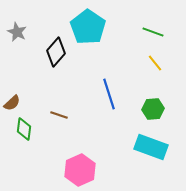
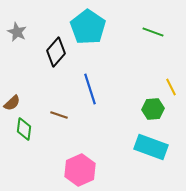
yellow line: moved 16 px right, 24 px down; rotated 12 degrees clockwise
blue line: moved 19 px left, 5 px up
